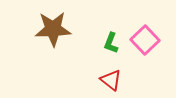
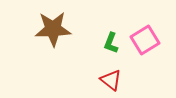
pink square: rotated 12 degrees clockwise
